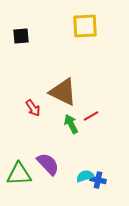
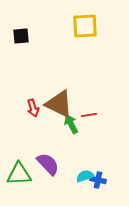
brown triangle: moved 4 px left, 12 px down
red arrow: rotated 18 degrees clockwise
red line: moved 2 px left, 1 px up; rotated 21 degrees clockwise
